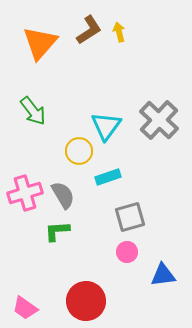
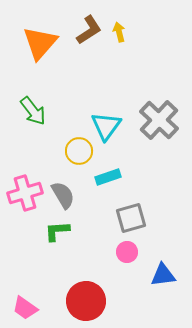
gray square: moved 1 px right, 1 px down
